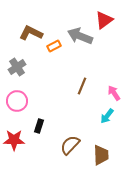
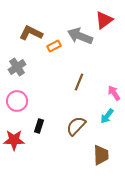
brown line: moved 3 px left, 4 px up
brown semicircle: moved 6 px right, 19 px up
